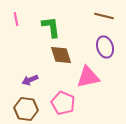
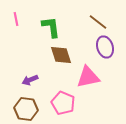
brown line: moved 6 px left, 6 px down; rotated 24 degrees clockwise
